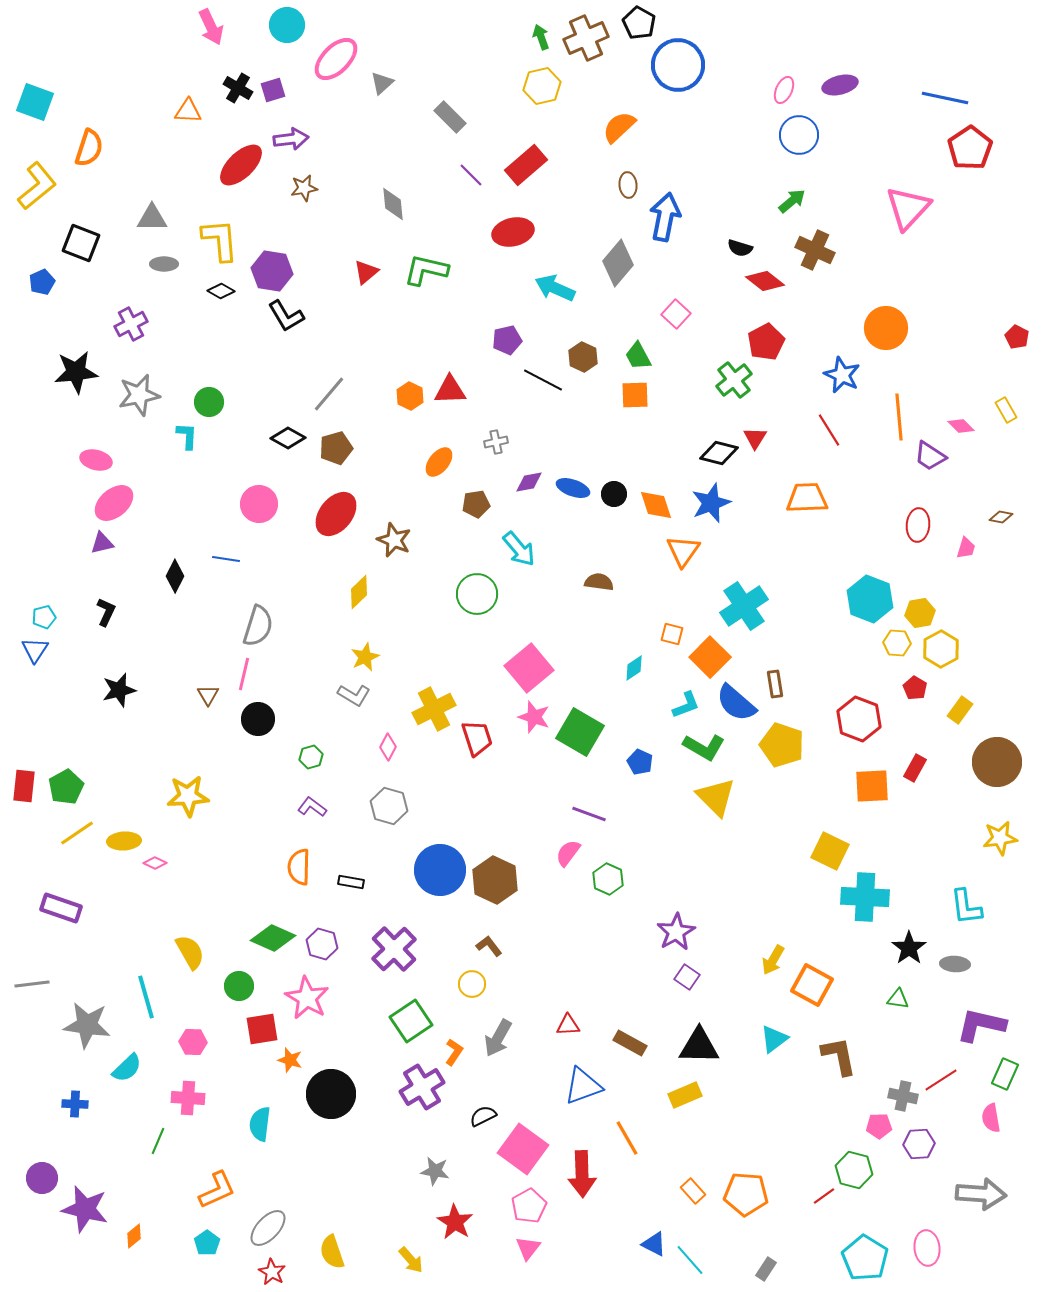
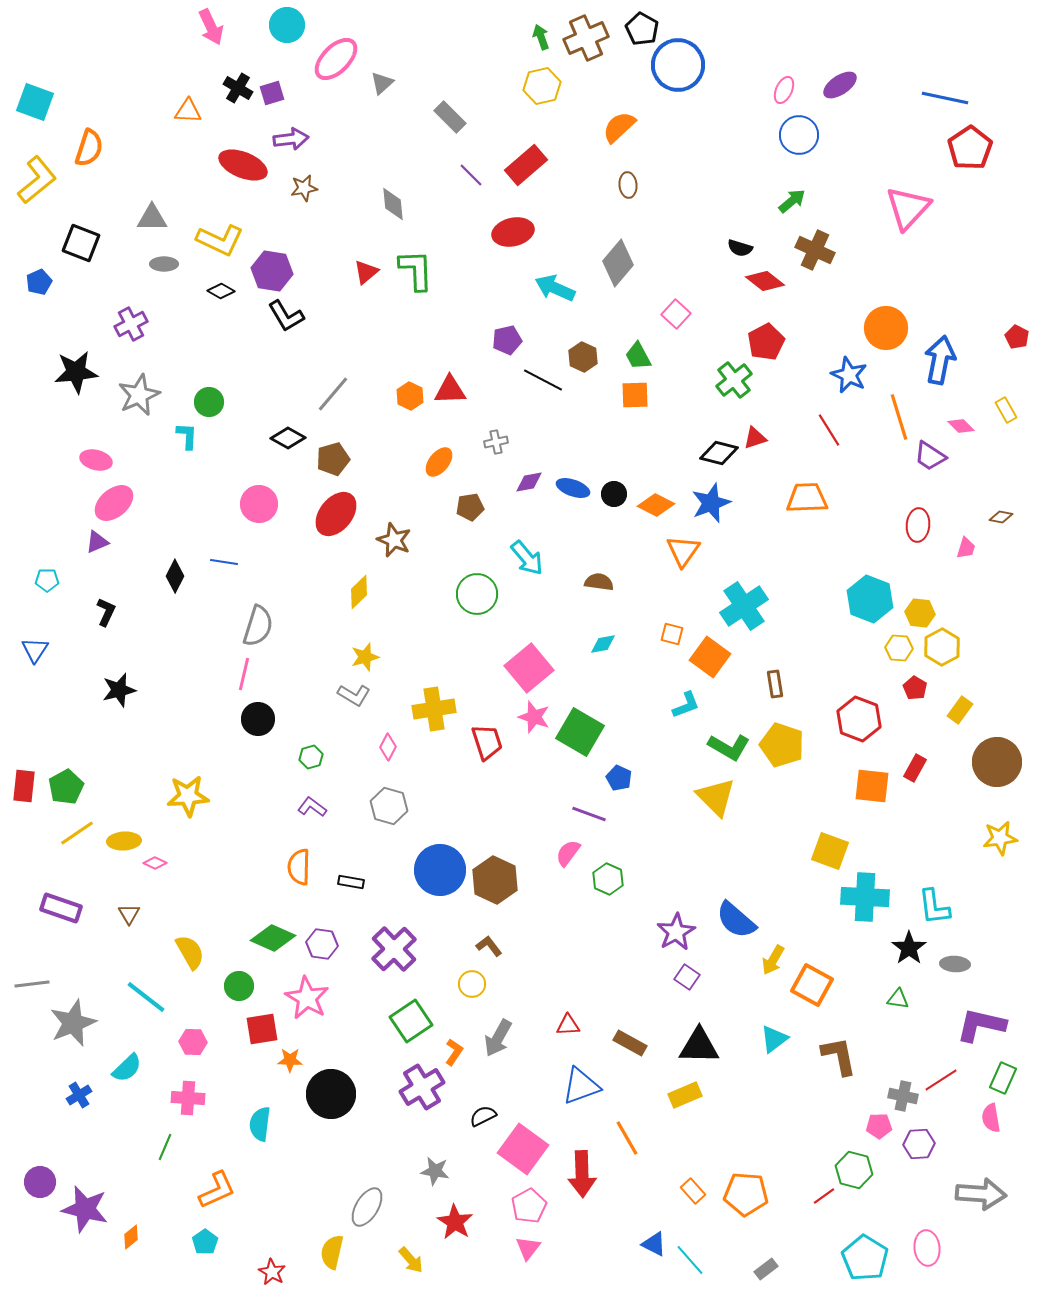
black pentagon at (639, 23): moved 3 px right, 6 px down
purple ellipse at (840, 85): rotated 20 degrees counterclockwise
purple square at (273, 90): moved 1 px left, 3 px down
red ellipse at (241, 165): moved 2 px right; rotated 66 degrees clockwise
yellow L-shape at (37, 186): moved 6 px up
blue arrow at (665, 217): moved 275 px right, 143 px down
yellow L-shape at (220, 240): rotated 120 degrees clockwise
green L-shape at (426, 270): moved 10 px left; rotated 75 degrees clockwise
blue pentagon at (42, 282): moved 3 px left
blue star at (842, 375): moved 7 px right
gray line at (329, 394): moved 4 px right
gray star at (139, 395): rotated 12 degrees counterclockwise
orange line at (899, 417): rotated 12 degrees counterclockwise
red triangle at (755, 438): rotated 40 degrees clockwise
brown pentagon at (336, 448): moved 3 px left, 11 px down
brown pentagon at (476, 504): moved 6 px left, 3 px down
orange diamond at (656, 505): rotated 45 degrees counterclockwise
purple triangle at (102, 543): moved 5 px left, 1 px up; rotated 10 degrees counterclockwise
cyan arrow at (519, 549): moved 8 px right, 9 px down
blue line at (226, 559): moved 2 px left, 3 px down
yellow hexagon at (920, 613): rotated 16 degrees clockwise
cyan pentagon at (44, 617): moved 3 px right, 37 px up; rotated 15 degrees clockwise
yellow hexagon at (897, 643): moved 2 px right, 5 px down
yellow hexagon at (941, 649): moved 1 px right, 2 px up
yellow star at (365, 657): rotated 8 degrees clockwise
orange square at (710, 657): rotated 9 degrees counterclockwise
cyan diamond at (634, 668): moved 31 px left, 24 px up; rotated 24 degrees clockwise
brown triangle at (208, 695): moved 79 px left, 219 px down
blue semicircle at (736, 703): moved 217 px down
yellow cross at (434, 709): rotated 18 degrees clockwise
red trapezoid at (477, 738): moved 10 px right, 4 px down
green L-shape at (704, 747): moved 25 px right
blue pentagon at (640, 762): moved 21 px left, 16 px down
orange square at (872, 786): rotated 9 degrees clockwise
yellow square at (830, 851): rotated 6 degrees counterclockwise
cyan L-shape at (966, 907): moved 32 px left
purple hexagon at (322, 944): rotated 8 degrees counterclockwise
cyan line at (146, 997): rotated 36 degrees counterclockwise
gray star at (87, 1025): moved 14 px left, 2 px up; rotated 30 degrees counterclockwise
orange star at (290, 1060): rotated 15 degrees counterclockwise
green rectangle at (1005, 1074): moved 2 px left, 4 px down
blue triangle at (583, 1086): moved 2 px left
blue cross at (75, 1104): moved 4 px right, 9 px up; rotated 35 degrees counterclockwise
green line at (158, 1141): moved 7 px right, 6 px down
purple circle at (42, 1178): moved 2 px left, 4 px down
gray ellipse at (268, 1228): moved 99 px right, 21 px up; rotated 12 degrees counterclockwise
orange diamond at (134, 1236): moved 3 px left, 1 px down
cyan pentagon at (207, 1243): moved 2 px left, 1 px up
yellow semicircle at (332, 1252): rotated 32 degrees clockwise
gray rectangle at (766, 1269): rotated 20 degrees clockwise
